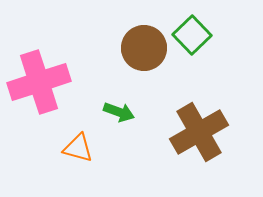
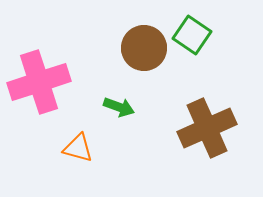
green square: rotated 12 degrees counterclockwise
green arrow: moved 5 px up
brown cross: moved 8 px right, 4 px up; rotated 6 degrees clockwise
